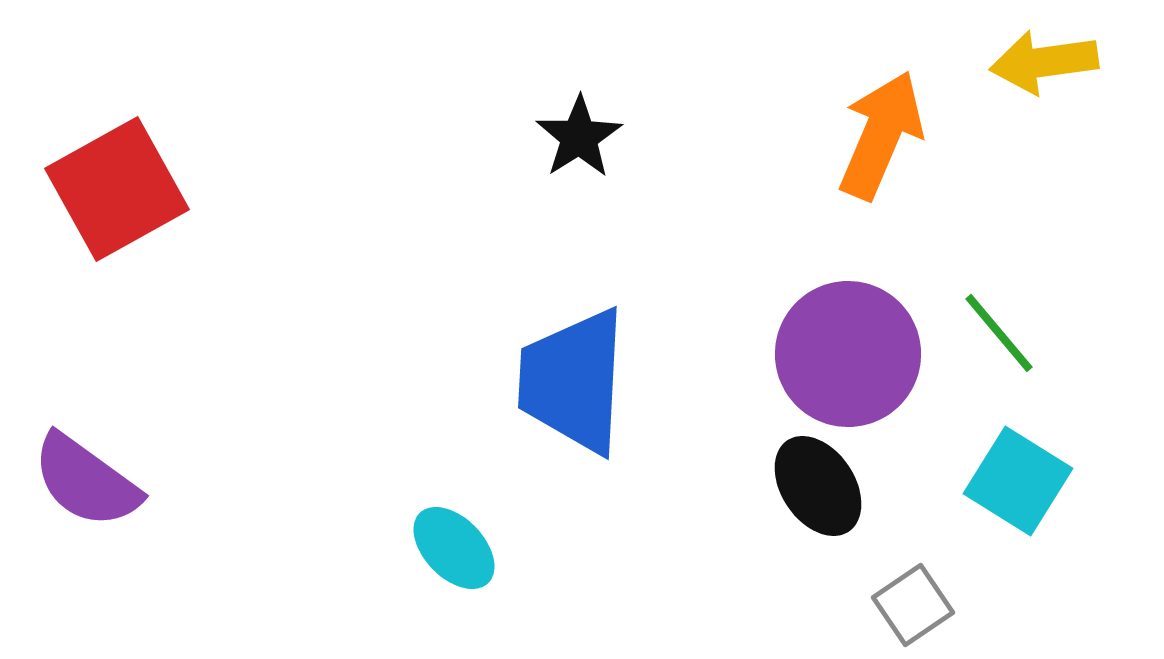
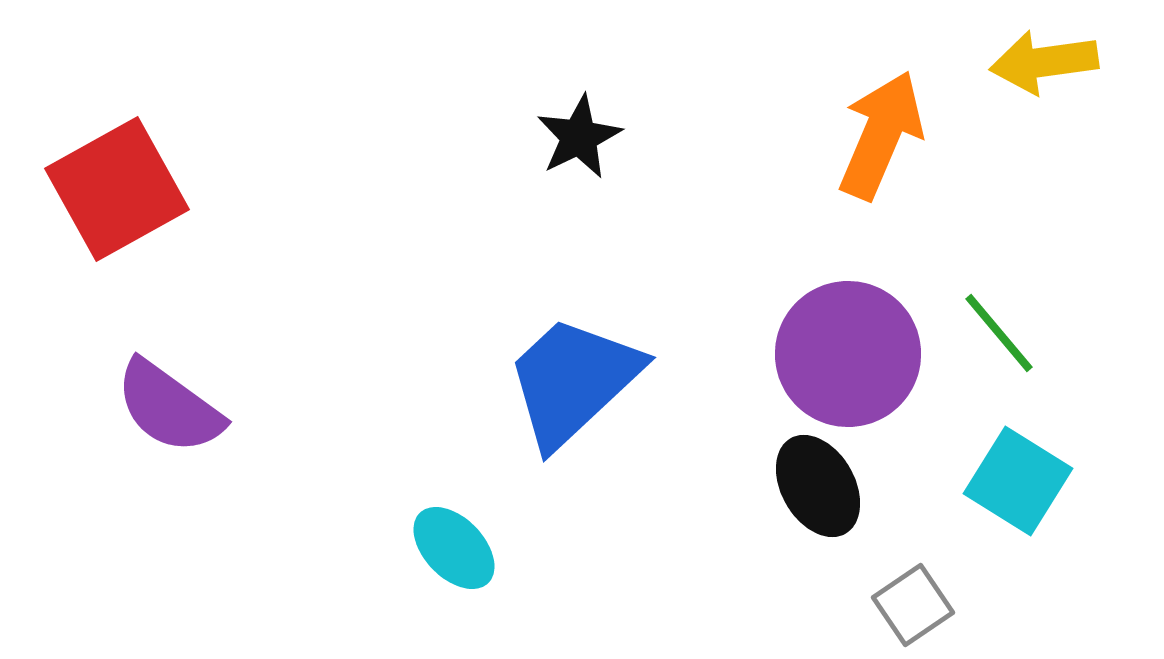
black star: rotated 6 degrees clockwise
blue trapezoid: rotated 44 degrees clockwise
purple semicircle: moved 83 px right, 74 px up
black ellipse: rotated 4 degrees clockwise
